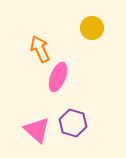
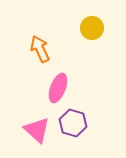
pink ellipse: moved 11 px down
